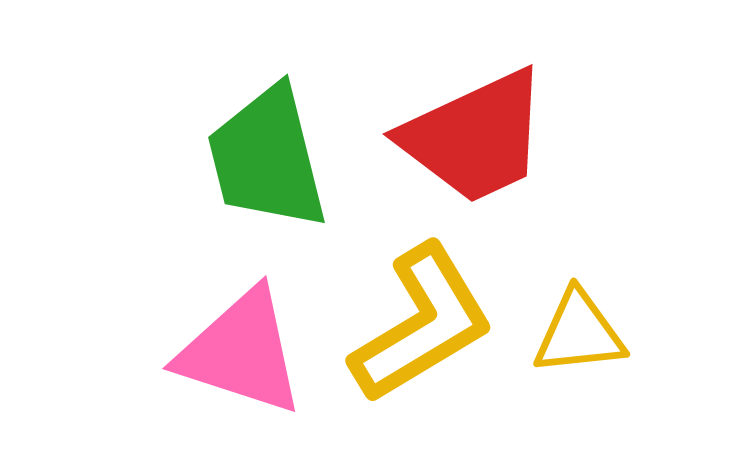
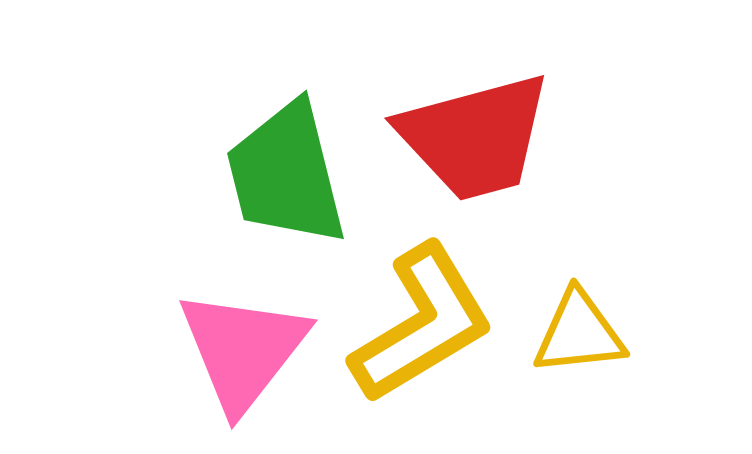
red trapezoid: rotated 10 degrees clockwise
green trapezoid: moved 19 px right, 16 px down
pink triangle: moved 2 px right, 2 px up; rotated 50 degrees clockwise
